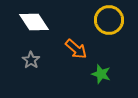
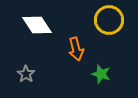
white diamond: moved 3 px right, 3 px down
orange arrow: rotated 35 degrees clockwise
gray star: moved 5 px left, 14 px down
